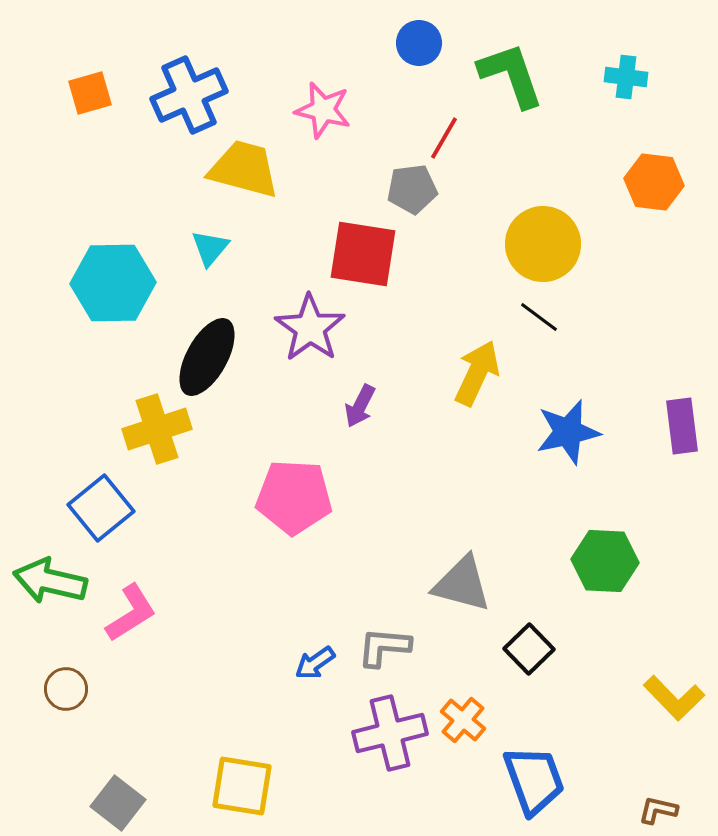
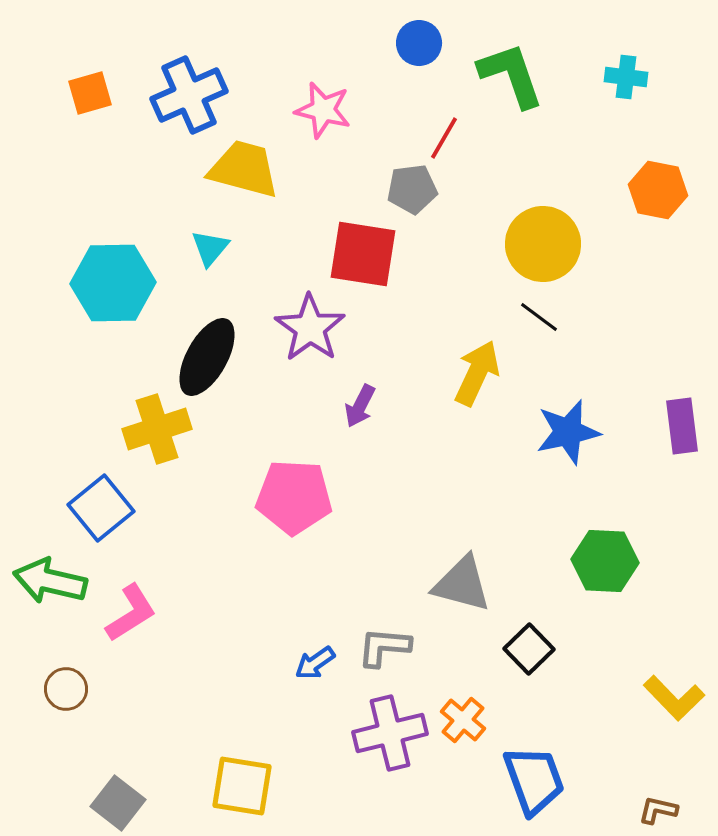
orange hexagon: moved 4 px right, 8 px down; rotated 4 degrees clockwise
